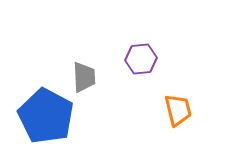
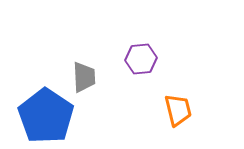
blue pentagon: rotated 6 degrees clockwise
